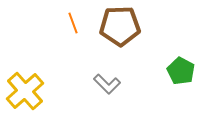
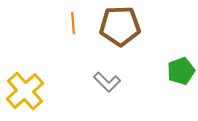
orange line: rotated 15 degrees clockwise
green pentagon: rotated 24 degrees clockwise
gray L-shape: moved 2 px up
